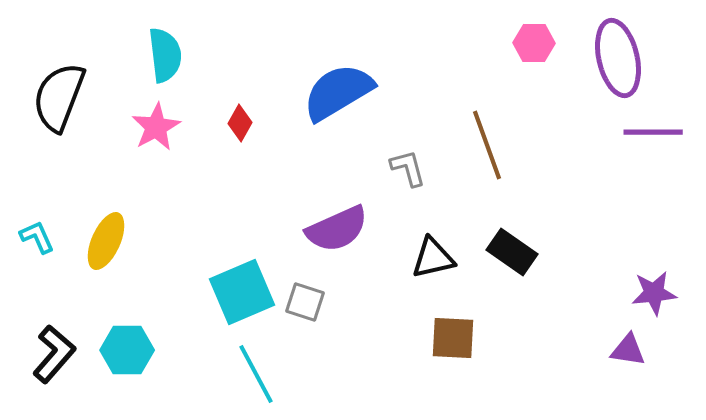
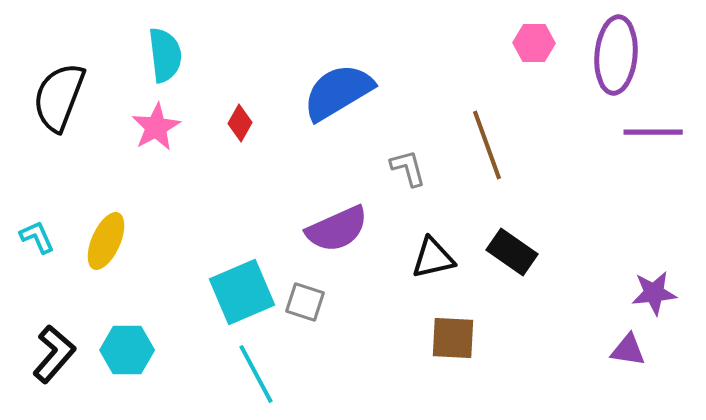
purple ellipse: moved 2 px left, 3 px up; rotated 18 degrees clockwise
